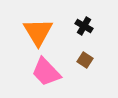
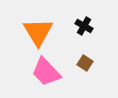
brown square: moved 3 px down
